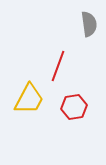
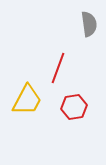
red line: moved 2 px down
yellow trapezoid: moved 2 px left, 1 px down
